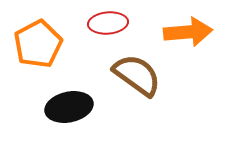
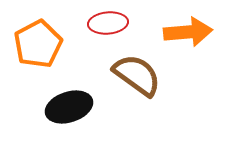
black ellipse: rotated 6 degrees counterclockwise
